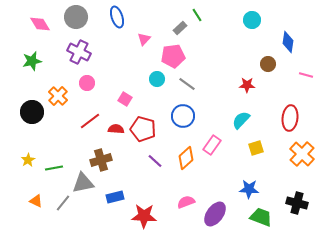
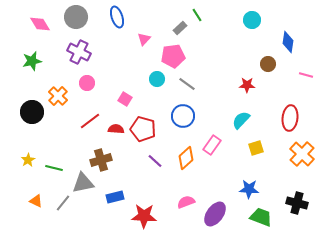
green line at (54, 168): rotated 24 degrees clockwise
